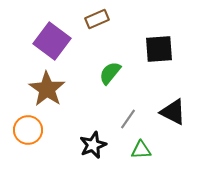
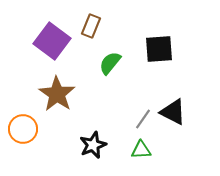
brown rectangle: moved 6 px left, 7 px down; rotated 45 degrees counterclockwise
green semicircle: moved 10 px up
brown star: moved 10 px right, 5 px down
gray line: moved 15 px right
orange circle: moved 5 px left, 1 px up
